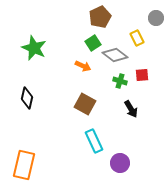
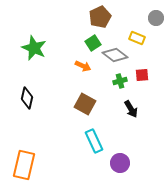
yellow rectangle: rotated 42 degrees counterclockwise
green cross: rotated 32 degrees counterclockwise
